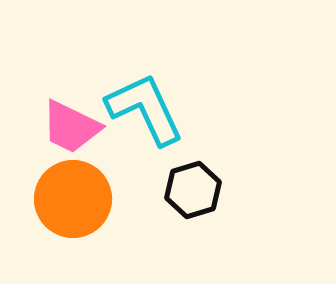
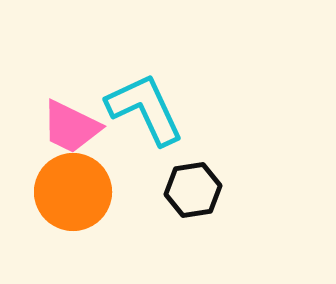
black hexagon: rotated 8 degrees clockwise
orange circle: moved 7 px up
